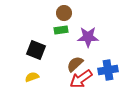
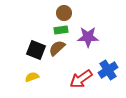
brown semicircle: moved 18 px left, 16 px up
blue cross: rotated 24 degrees counterclockwise
